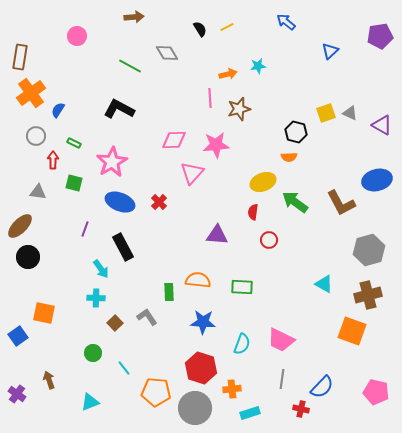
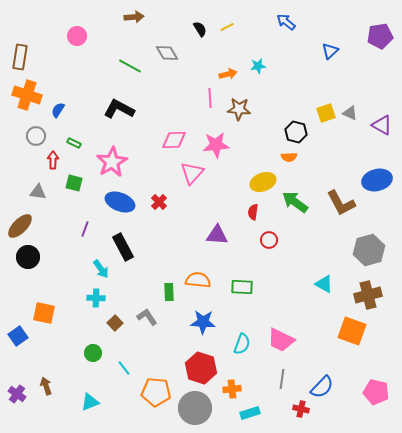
orange cross at (31, 93): moved 4 px left, 2 px down; rotated 36 degrees counterclockwise
brown star at (239, 109): rotated 20 degrees clockwise
brown arrow at (49, 380): moved 3 px left, 6 px down
